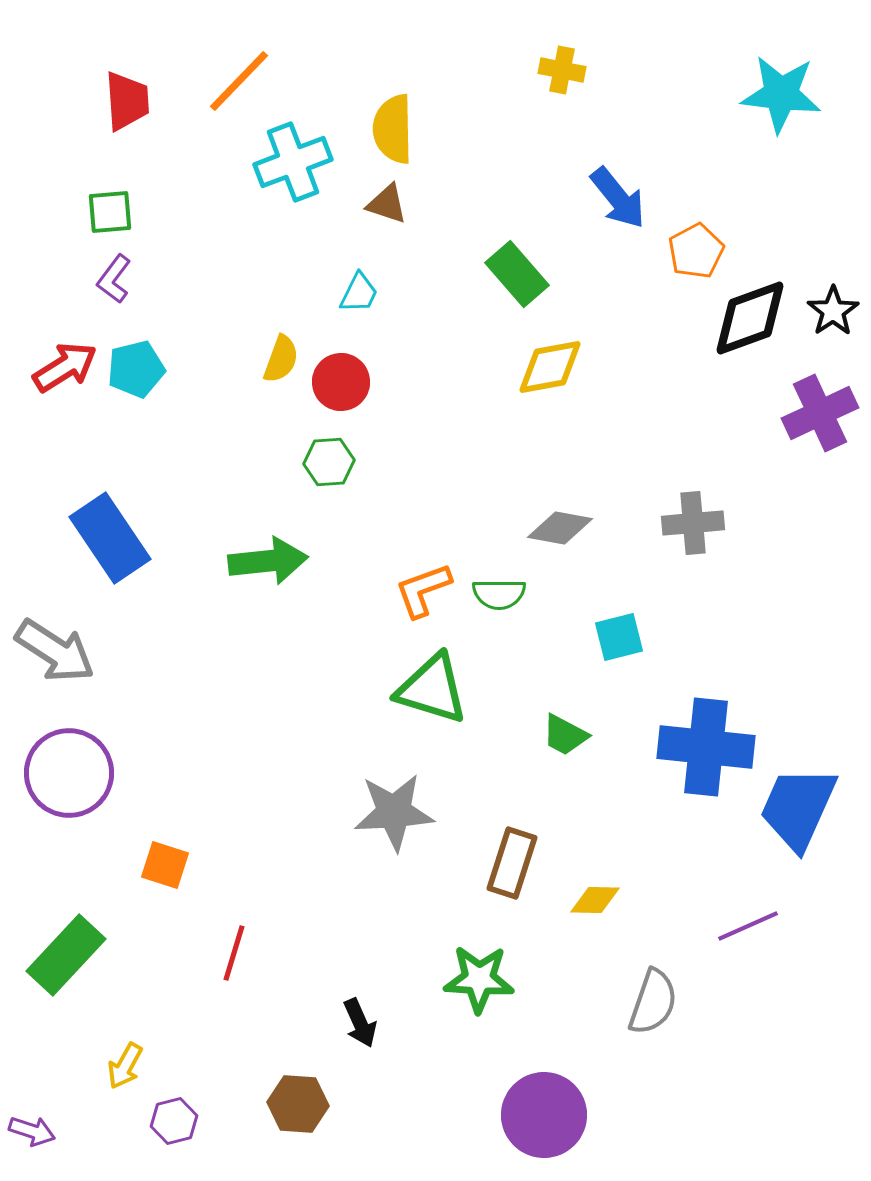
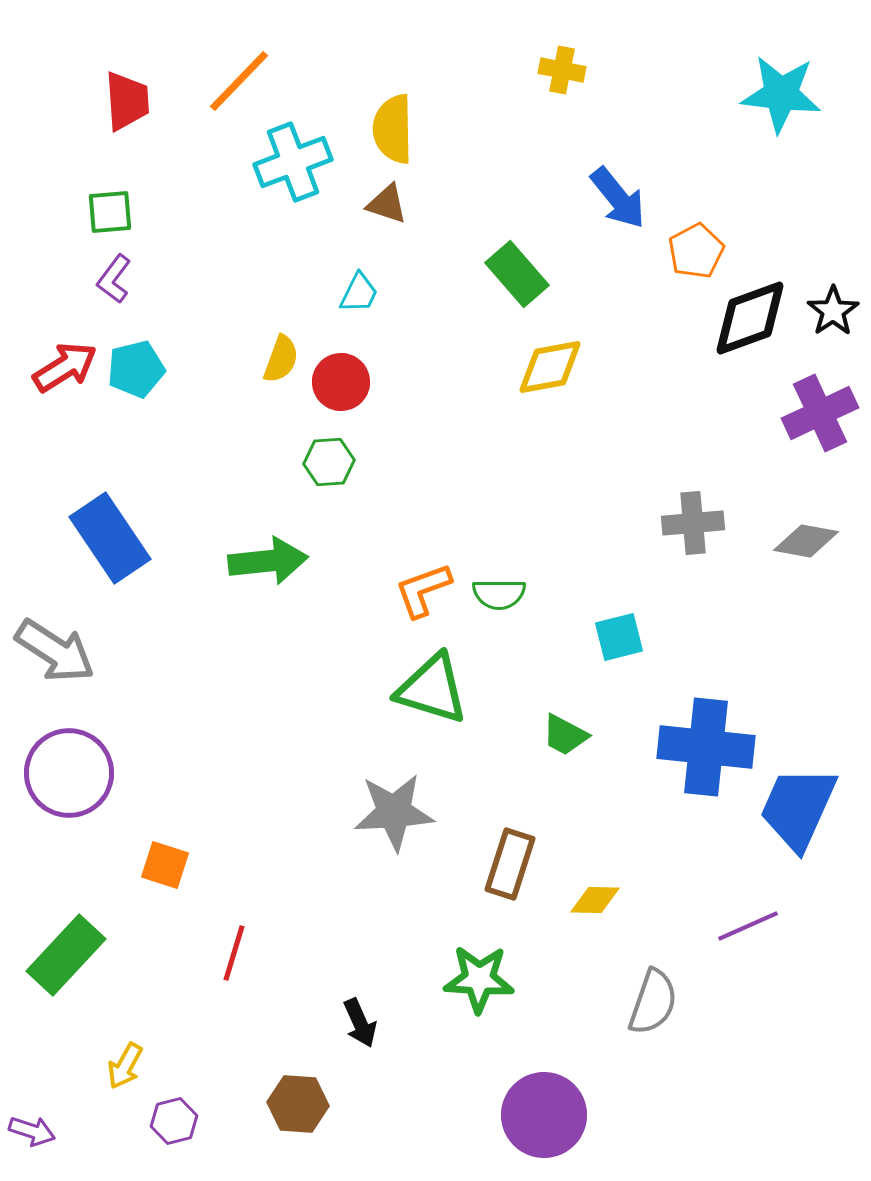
gray diamond at (560, 528): moved 246 px right, 13 px down
brown rectangle at (512, 863): moved 2 px left, 1 px down
